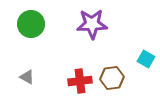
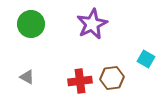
purple star: rotated 24 degrees counterclockwise
